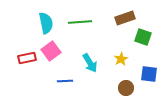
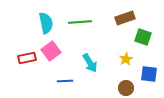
yellow star: moved 5 px right
